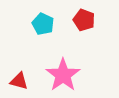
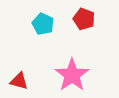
red pentagon: moved 1 px up
pink star: moved 9 px right
